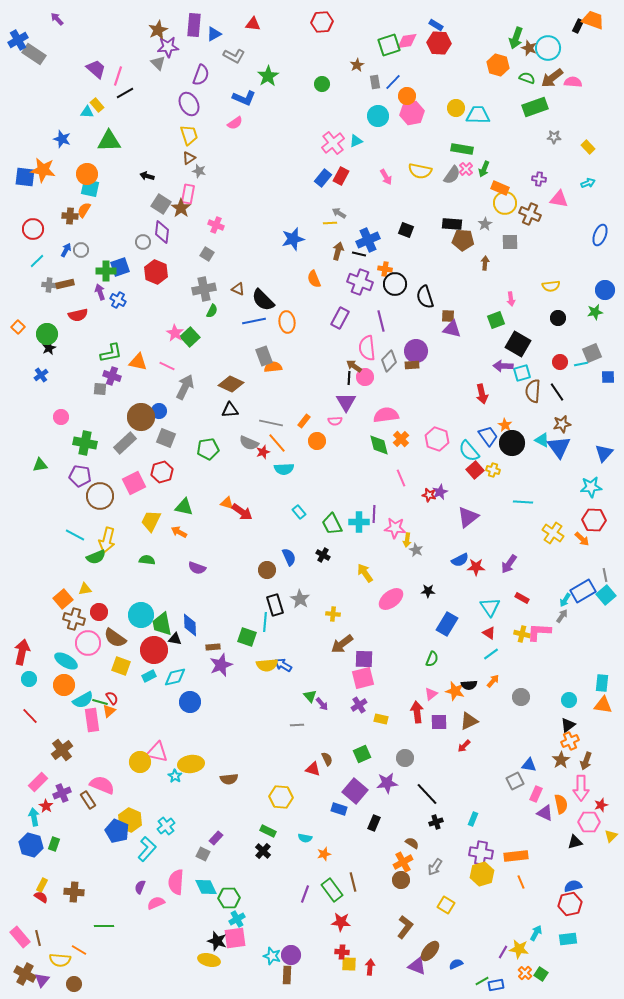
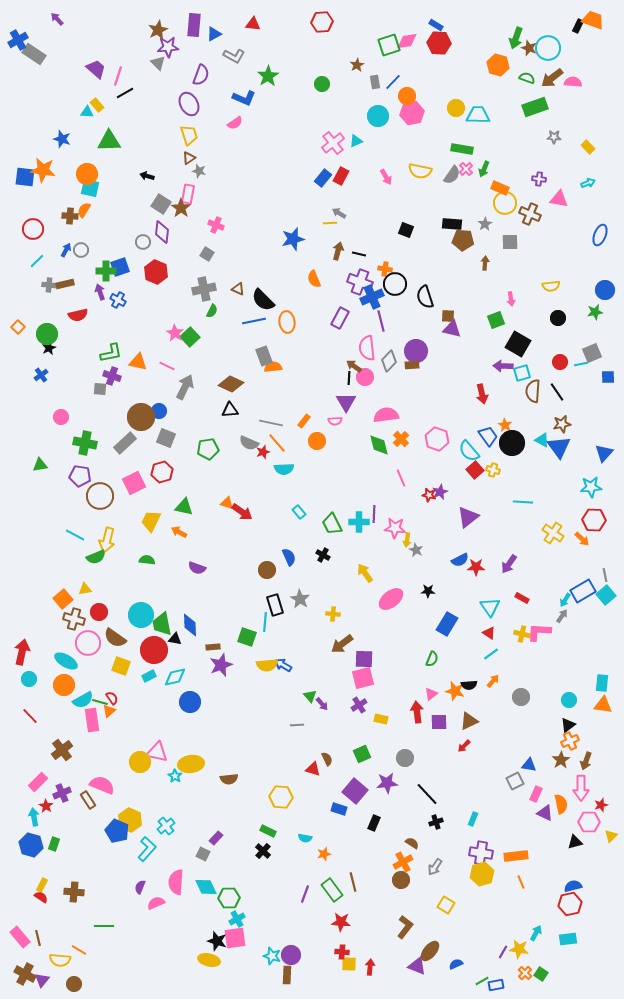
blue cross at (368, 240): moved 4 px right, 57 px down
